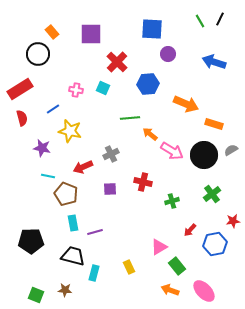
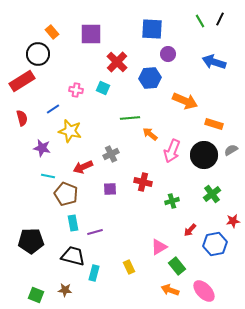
blue hexagon at (148, 84): moved 2 px right, 6 px up
red rectangle at (20, 89): moved 2 px right, 8 px up
orange arrow at (186, 104): moved 1 px left, 3 px up
pink arrow at (172, 151): rotated 80 degrees clockwise
